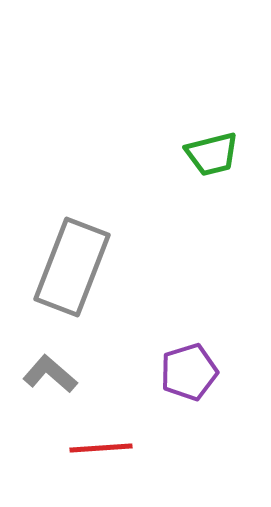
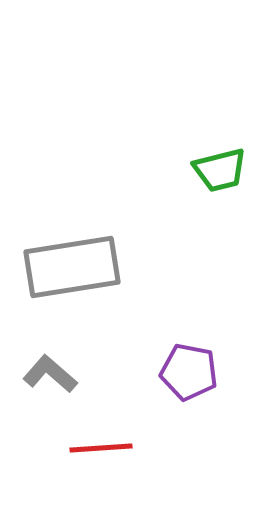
green trapezoid: moved 8 px right, 16 px down
gray rectangle: rotated 60 degrees clockwise
purple pentagon: rotated 28 degrees clockwise
